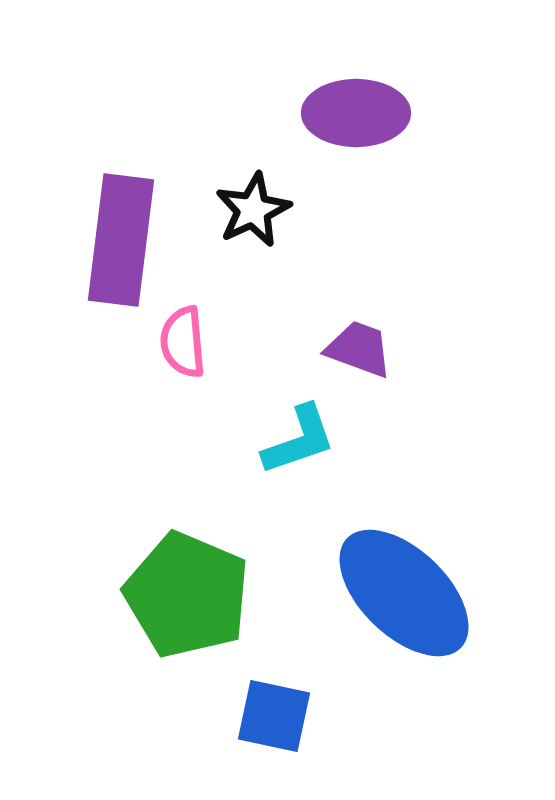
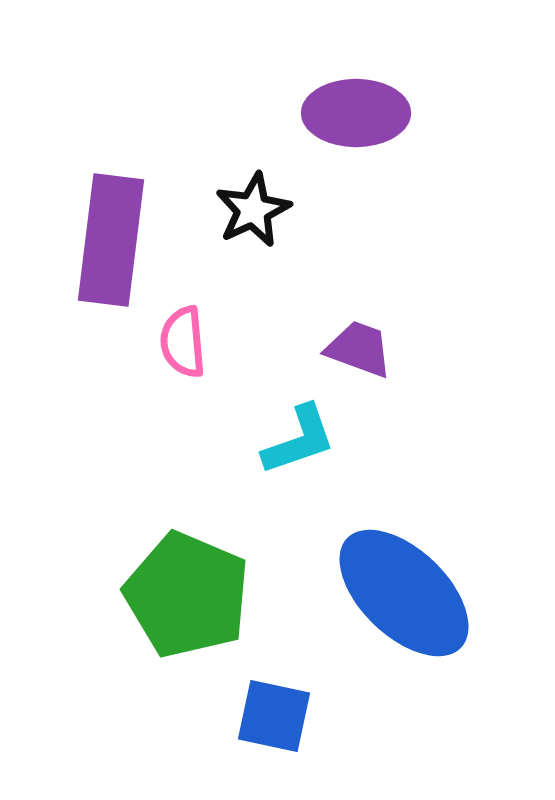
purple rectangle: moved 10 px left
